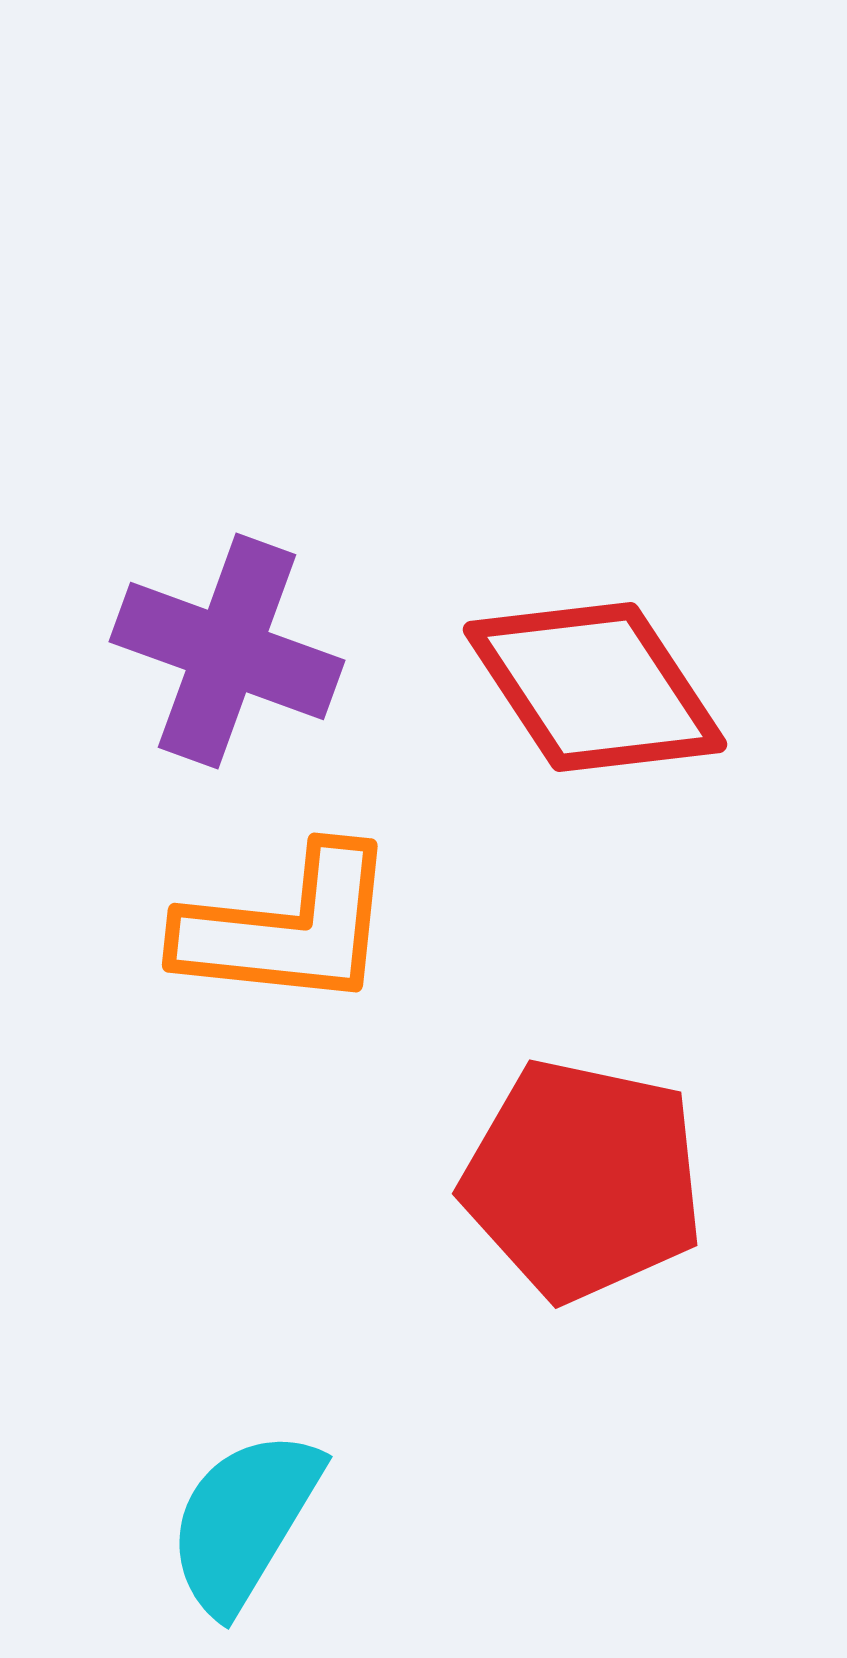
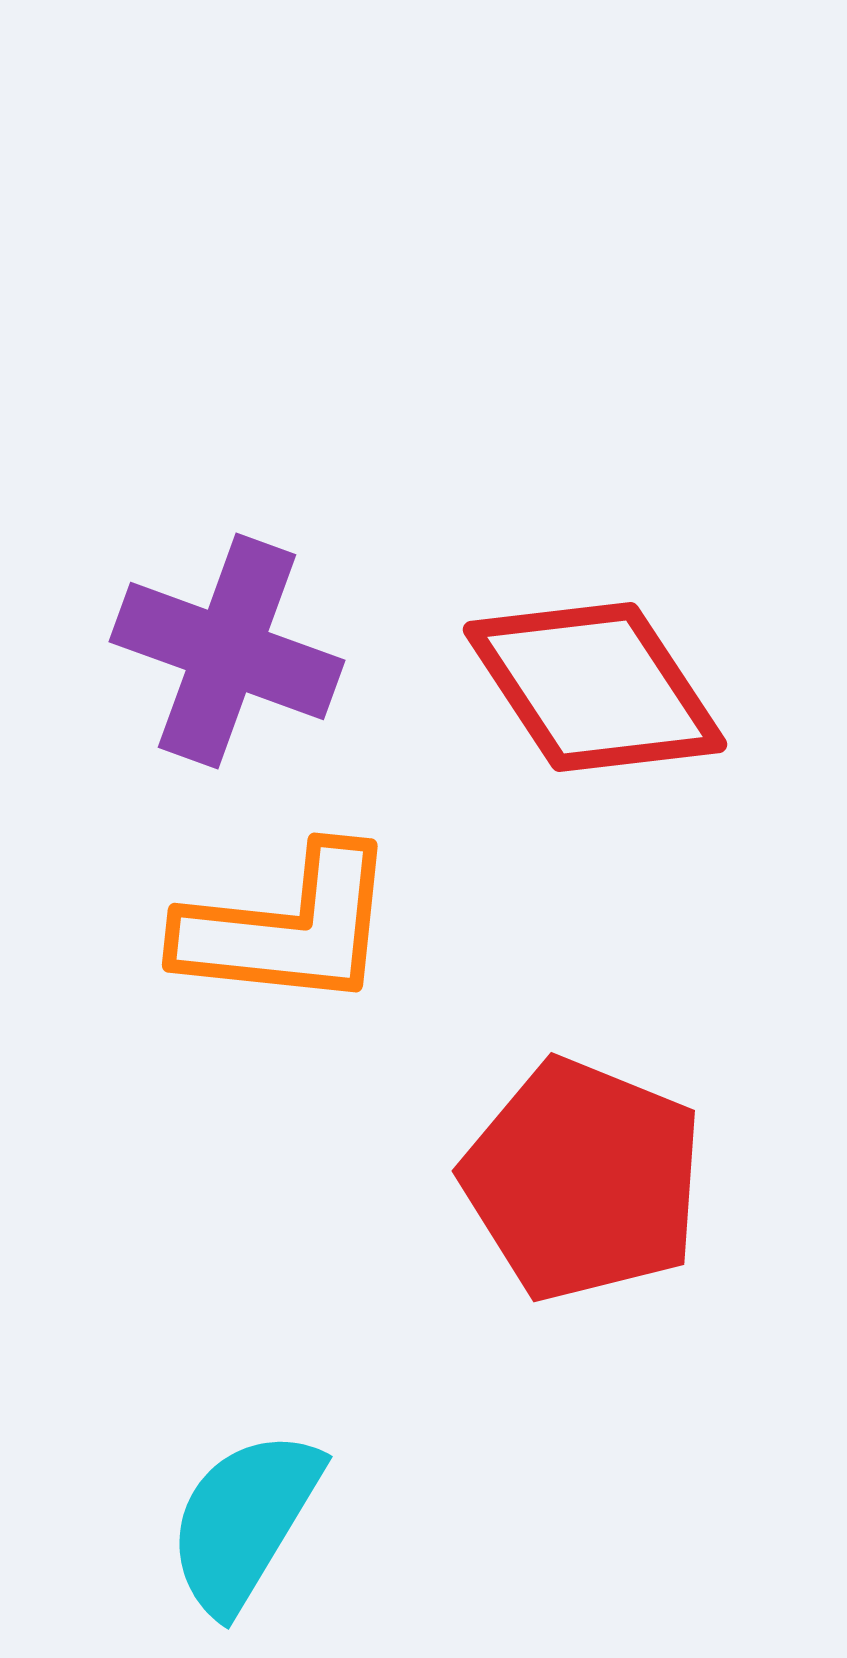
red pentagon: rotated 10 degrees clockwise
